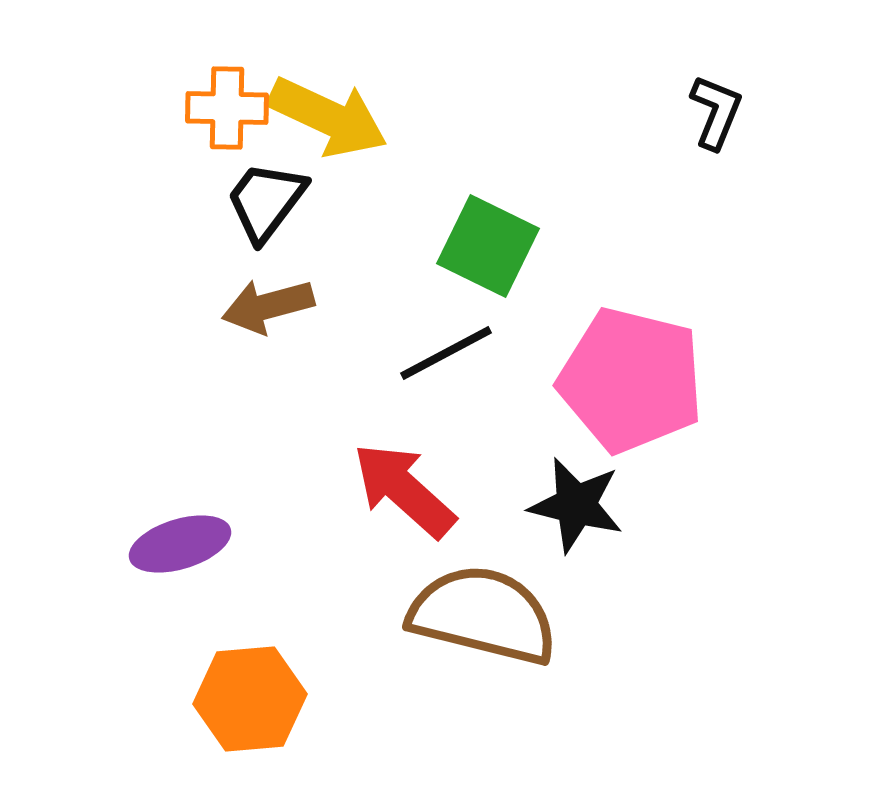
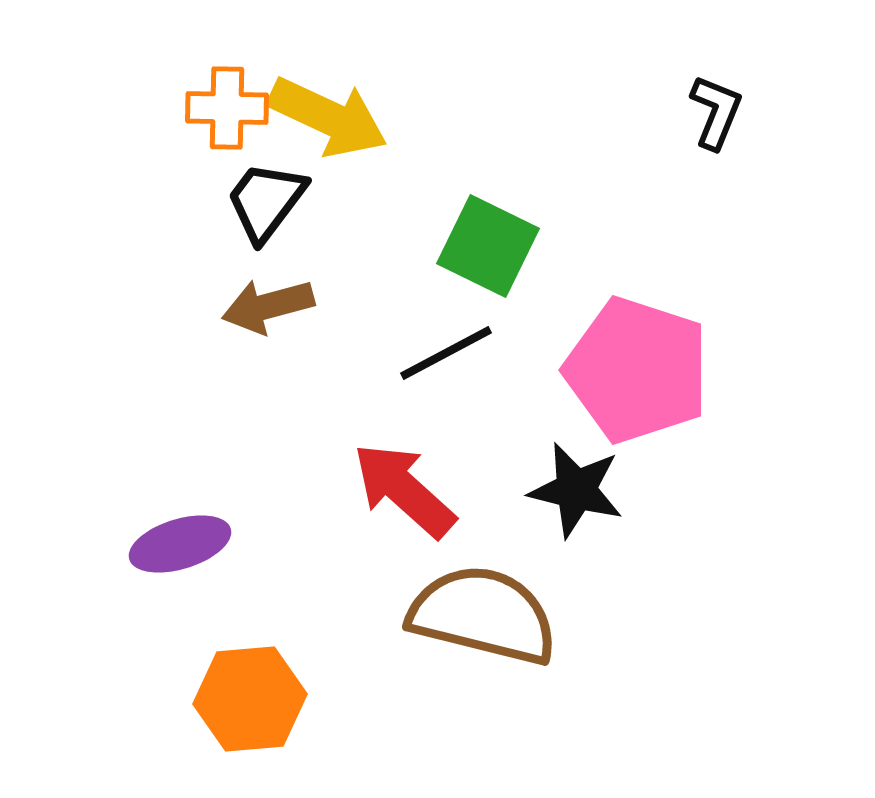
pink pentagon: moved 6 px right, 10 px up; rotated 4 degrees clockwise
black star: moved 15 px up
